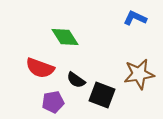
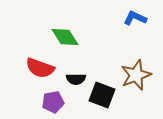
brown star: moved 3 px left, 1 px down; rotated 12 degrees counterclockwise
black semicircle: moved 1 px up; rotated 36 degrees counterclockwise
